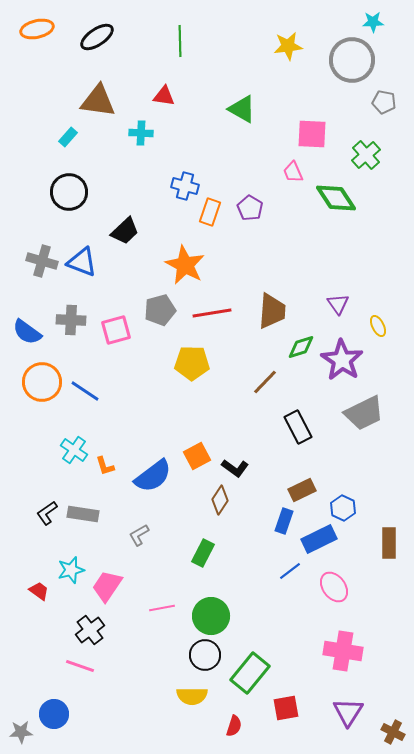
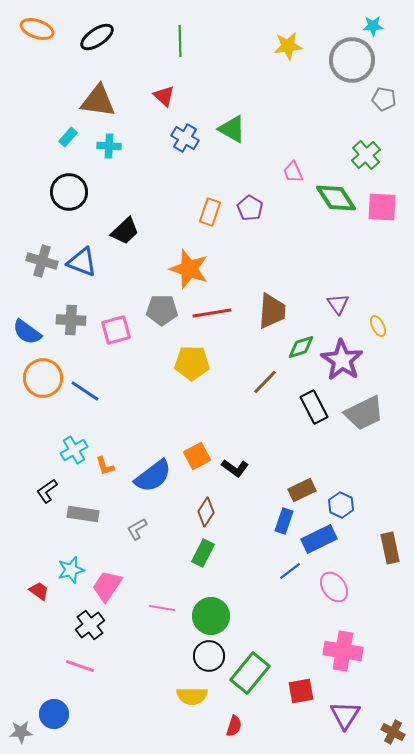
cyan star at (373, 22): moved 4 px down
orange ellipse at (37, 29): rotated 32 degrees clockwise
red triangle at (164, 96): rotated 35 degrees clockwise
gray pentagon at (384, 102): moved 3 px up
green triangle at (242, 109): moved 10 px left, 20 px down
cyan cross at (141, 133): moved 32 px left, 13 px down
pink square at (312, 134): moved 70 px right, 73 px down
blue cross at (185, 186): moved 48 px up; rotated 16 degrees clockwise
orange star at (185, 265): moved 4 px right, 4 px down; rotated 9 degrees counterclockwise
gray pentagon at (160, 310): moved 2 px right; rotated 16 degrees clockwise
orange circle at (42, 382): moved 1 px right, 4 px up
black rectangle at (298, 427): moved 16 px right, 20 px up
cyan cross at (74, 450): rotated 24 degrees clockwise
brown diamond at (220, 500): moved 14 px left, 12 px down
blue hexagon at (343, 508): moved 2 px left, 3 px up
black L-shape at (47, 513): moved 22 px up
gray L-shape at (139, 535): moved 2 px left, 6 px up
brown rectangle at (389, 543): moved 1 px right, 5 px down; rotated 12 degrees counterclockwise
pink line at (162, 608): rotated 20 degrees clockwise
black cross at (90, 630): moved 5 px up
black circle at (205, 655): moved 4 px right, 1 px down
red square at (286, 708): moved 15 px right, 17 px up
purple triangle at (348, 712): moved 3 px left, 3 px down
